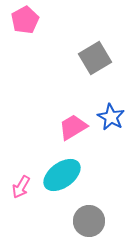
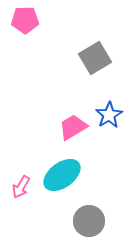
pink pentagon: rotated 28 degrees clockwise
blue star: moved 2 px left, 2 px up; rotated 12 degrees clockwise
